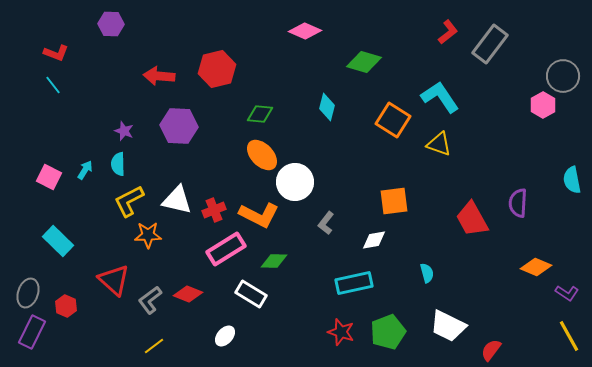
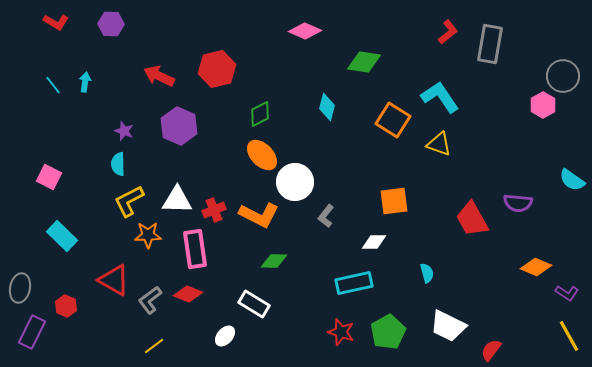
gray rectangle at (490, 44): rotated 27 degrees counterclockwise
red L-shape at (56, 53): moved 31 px up; rotated 10 degrees clockwise
green diamond at (364, 62): rotated 8 degrees counterclockwise
red arrow at (159, 76): rotated 20 degrees clockwise
green diamond at (260, 114): rotated 32 degrees counterclockwise
purple hexagon at (179, 126): rotated 21 degrees clockwise
cyan arrow at (85, 170): moved 88 px up; rotated 24 degrees counterclockwise
cyan semicircle at (572, 180): rotated 44 degrees counterclockwise
white triangle at (177, 200): rotated 12 degrees counterclockwise
purple semicircle at (518, 203): rotated 88 degrees counterclockwise
gray L-shape at (326, 223): moved 7 px up
white diamond at (374, 240): moved 2 px down; rotated 10 degrees clockwise
cyan rectangle at (58, 241): moved 4 px right, 5 px up
pink rectangle at (226, 249): moved 31 px left; rotated 66 degrees counterclockwise
red triangle at (114, 280): rotated 12 degrees counterclockwise
gray ellipse at (28, 293): moved 8 px left, 5 px up; rotated 8 degrees counterclockwise
white rectangle at (251, 294): moved 3 px right, 10 px down
green pentagon at (388, 332): rotated 8 degrees counterclockwise
